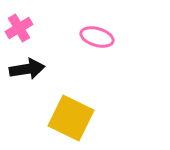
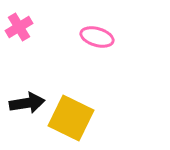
pink cross: moved 1 px up
black arrow: moved 34 px down
